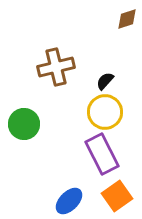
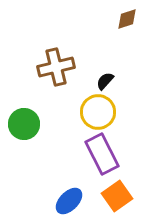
yellow circle: moved 7 px left
